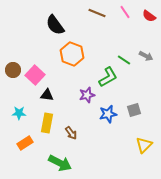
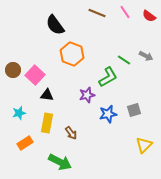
cyan star: rotated 16 degrees counterclockwise
green arrow: moved 1 px up
